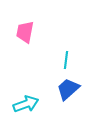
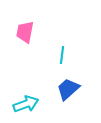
cyan line: moved 4 px left, 5 px up
